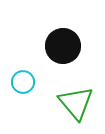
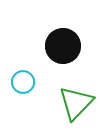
green triangle: rotated 24 degrees clockwise
